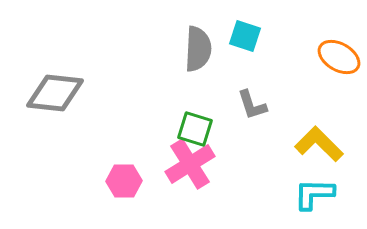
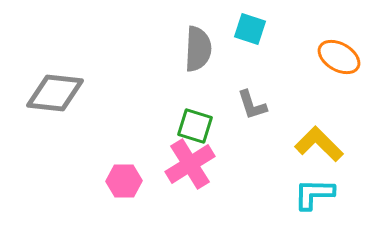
cyan square: moved 5 px right, 7 px up
green square: moved 3 px up
